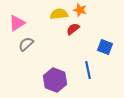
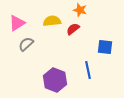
yellow semicircle: moved 7 px left, 7 px down
blue square: rotated 14 degrees counterclockwise
